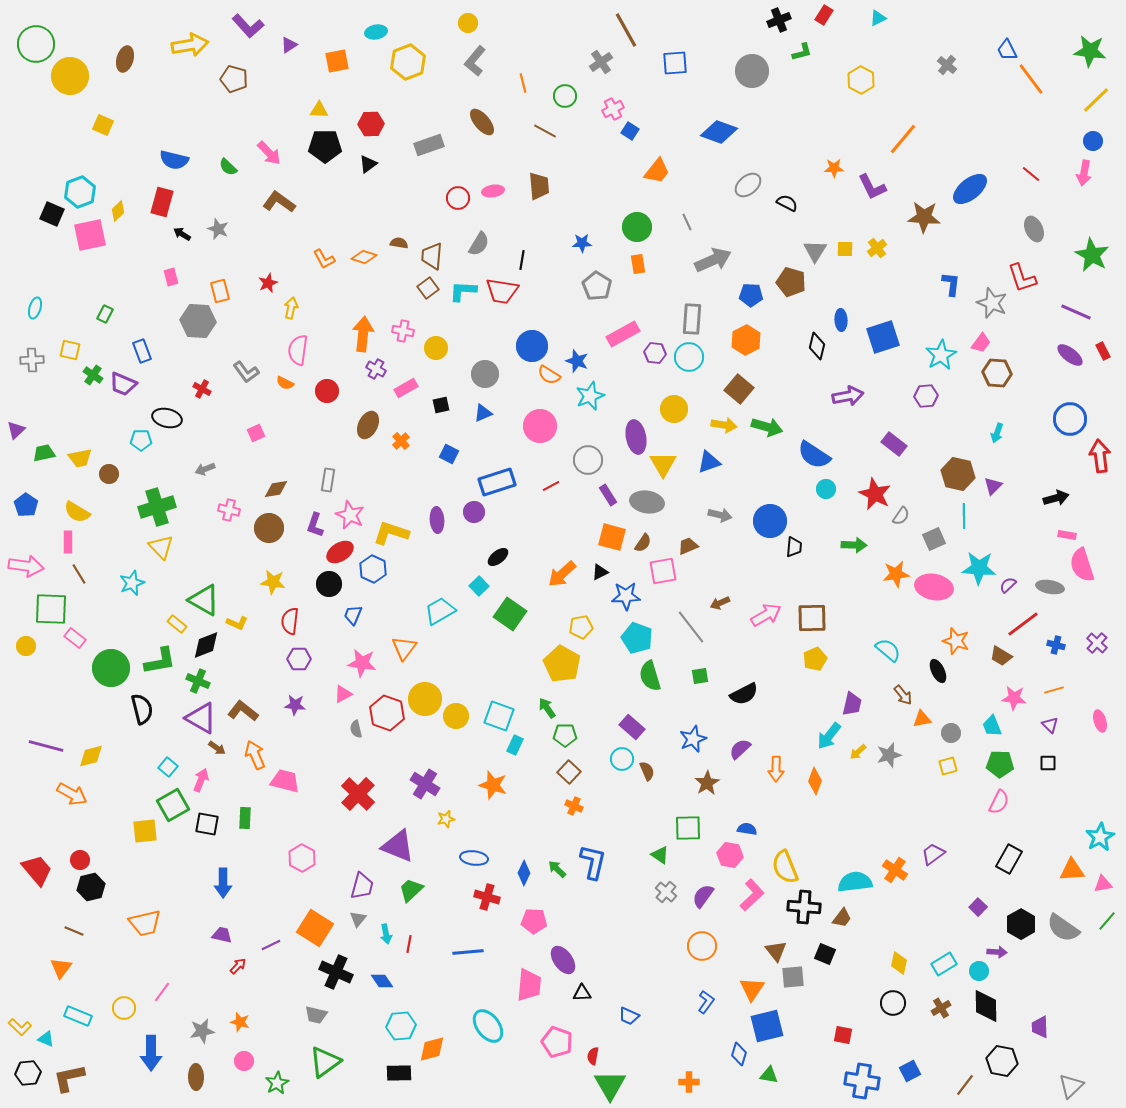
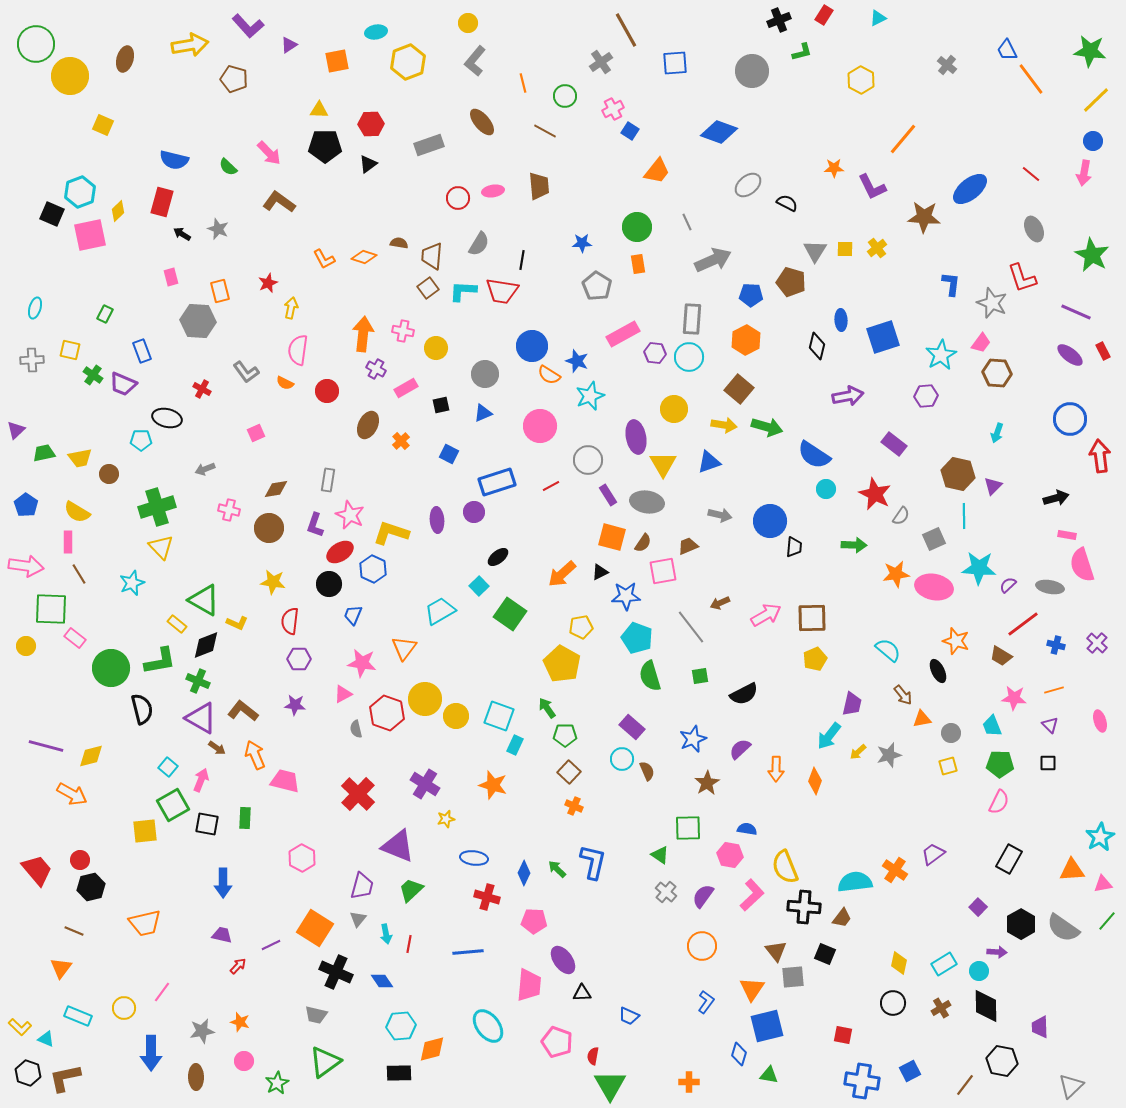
black hexagon at (28, 1073): rotated 25 degrees clockwise
brown L-shape at (69, 1078): moved 4 px left
